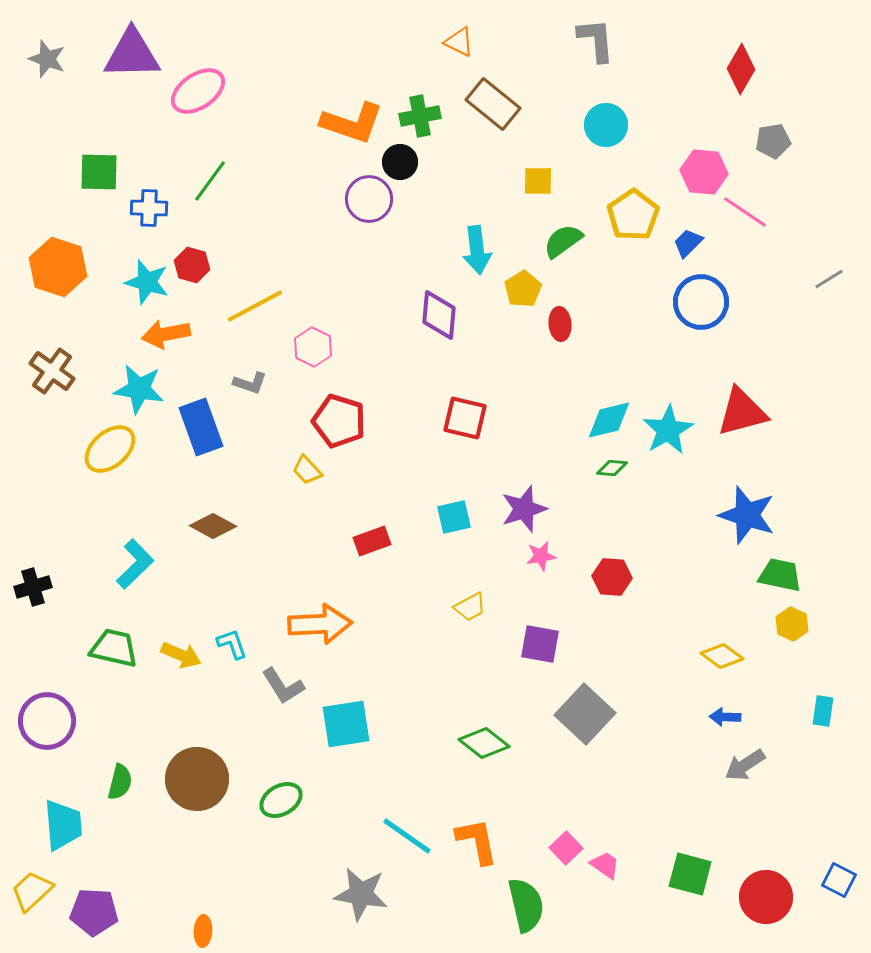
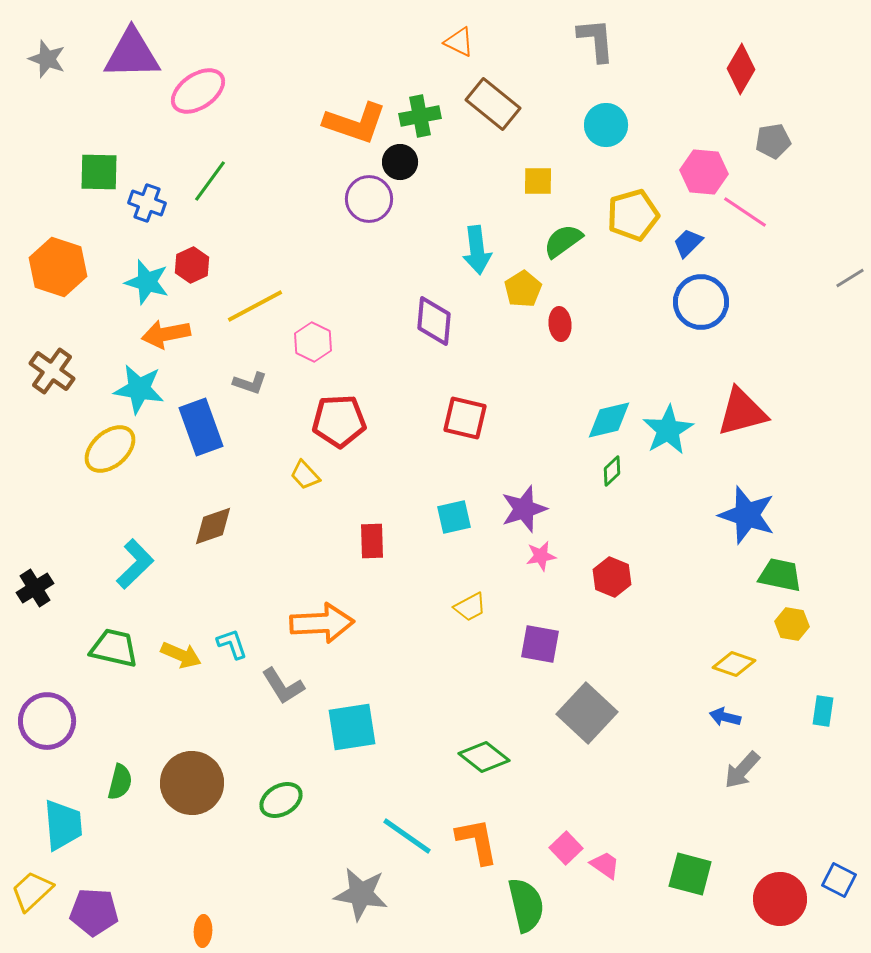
orange L-shape at (352, 123): moved 3 px right
blue cross at (149, 208): moved 2 px left, 5 px up; rotated 18 degrees clockwise
yellow pentagon at (633, 215): rotated 18 degrees clockwise
red hexagon at (192, 265): rotated 20 degrees clockwise
gray line at (829, 279): moved 21 px right, 1 px up
purple diamond at (439, 315): moved 5 px left, 6 px down
pink hexagon at (313, 347): moved 5 px up
red pentagon at (339, 421): rotated 20 degrees counterclockwise
green diamond at (612, 468): moved 3 px down; rotated 48 degrees counterclockwise
yellow trapezoid at (307, 470): moved 2 px left, 5 px down
brown diamond at (213, 526): rotated 48 degrees counterclockwise
red rectangle at (372, 541): rotated 72 degrees counterclockwise
red hexagon at (612, 577): rotated 18 degrees clockwise
black cross at (33, 587): moved 2 px right, 1 px down; rotated 15 degrees counterclockwise
orange arrow at (320, 624): moved 2 px right, 1 px up
yellow hexagon at (792, 624): rotated 16 degrees counterclockwise
yellow diamond at (722, 656): moved 12 px right, 8 px down; rotated 18 degrees counterclockwise
gray square at (585, 714): moved 2 px right, 1 px up
blue arrow at (725, 717): rotated 12 degrees clockwise
cyan square at (346, 724): moved 6 px right, 3 px down
green diamond at (484, 743): moved 14 px down
gray arrow at (745, 765): moved 3 px left, 5 px down; rotated 15 degrees counterclockwise
brown circle at (197, 779): moved 5 px left, 4 px down
red circle at (766, 897): moved 14 px right, 2 px down
